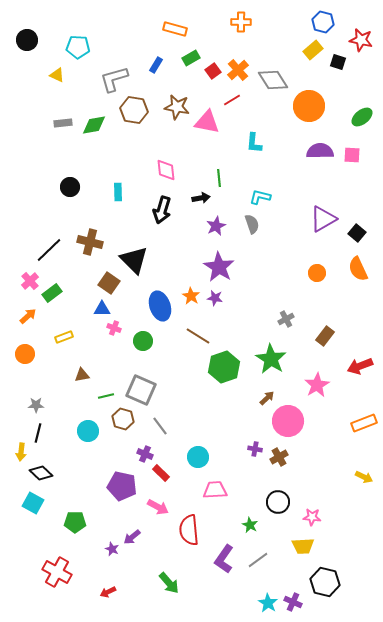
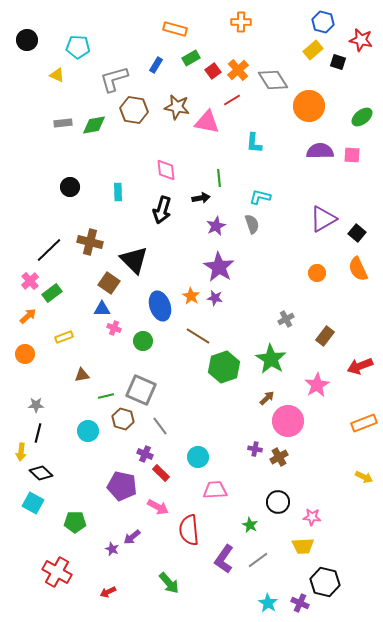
purple cross at (293, 602): moved 7 px right, 1 px down
